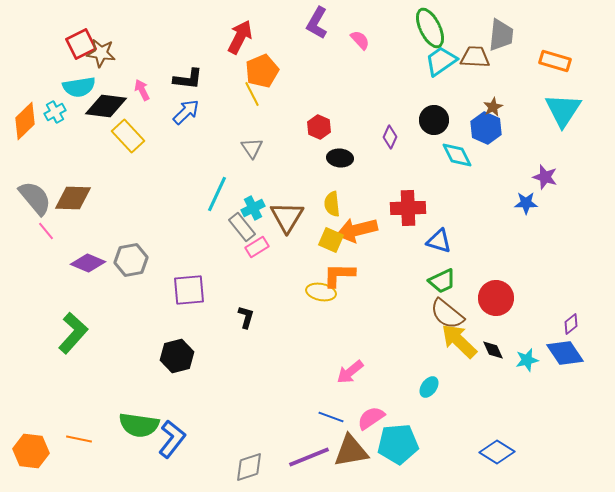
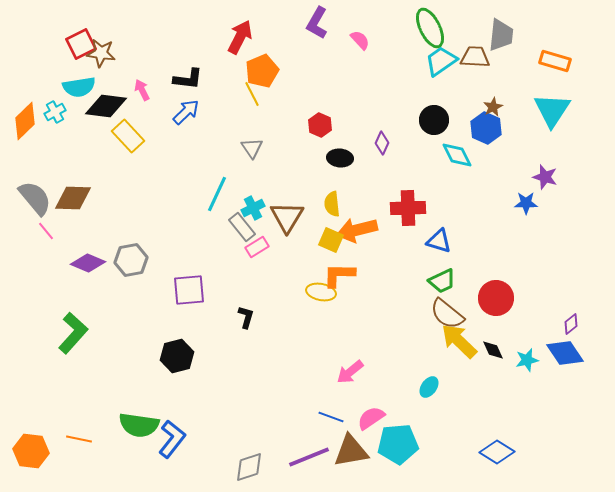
cyan triangle at (563, 110): moved 11 px left
red hexagon at (319, 127): moved 1 px right, 2 px up
purple diamond at (390, 137): moved 8 px left, 6 px down
